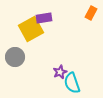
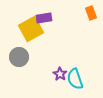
orange rectangle: rotated 48 degrees counterclockwise
gray circle: moved 4 px right
purple star: moved 2 px down; rotated 16 degrees counterclockwise
cyan semicircle: moved 3 px right, 4 px up
